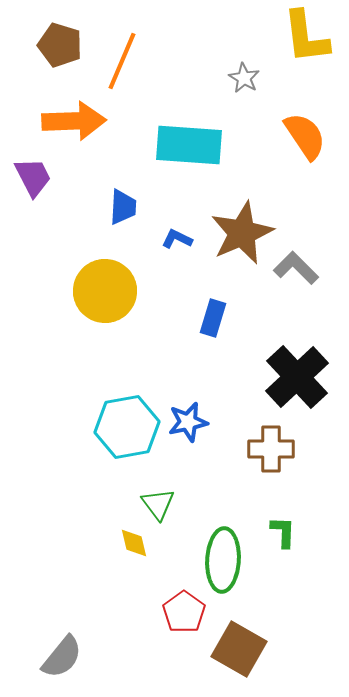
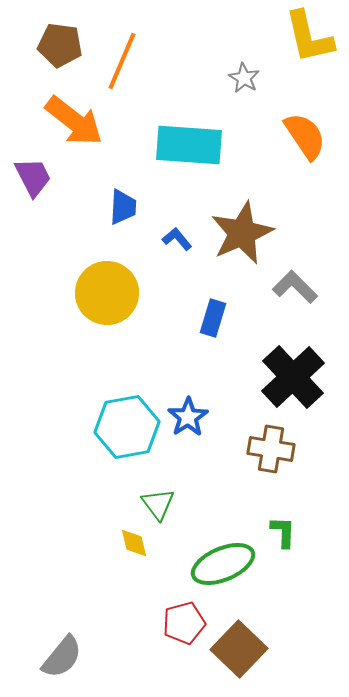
yellow L-shape: moved 3 px right; rotated 6 degrees counterclockwise
brown pentagon: rotated 9 degrees counterclockwise
orange arrow: rotated 40 degrees clockwise
blue L-shape: rotated 24 degrees clockwise
gray L-shape: moved 1 px left, 19 px down
yellow circle: moved 2 px right, 2 px down
black cross: moved 4 px left
blue star: moved 5 px up; rotated 21 degrees counterclockwise
brown cross: rotated 9 degrees clockwise
green ellipse: moved 4 px down; rotated 64 degrees clockwise
red pentagon: moved 11 px down; rotated 21 degrees clockwise
brown square: rotated 14 degrees clockwise
